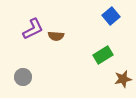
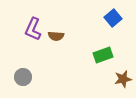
blue square: moved 2 px right, 2 px down
purple L-shape: rotated 140 degrees clockwise
green rectangle: rotated 12 degrees clockwise
